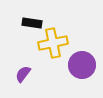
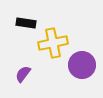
black rectangle: moved 6 px left
